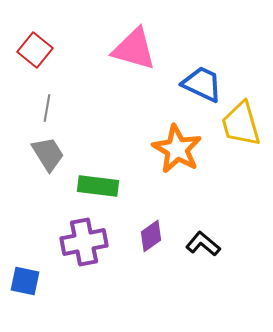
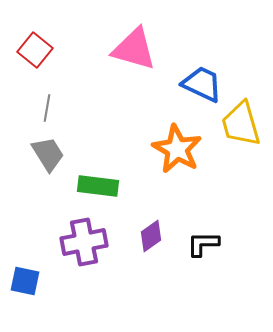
black L-shape: rotated 40 degrees counterclockwise
